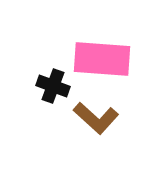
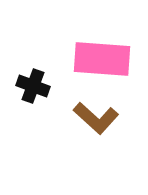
black cross: moved 20 px left
